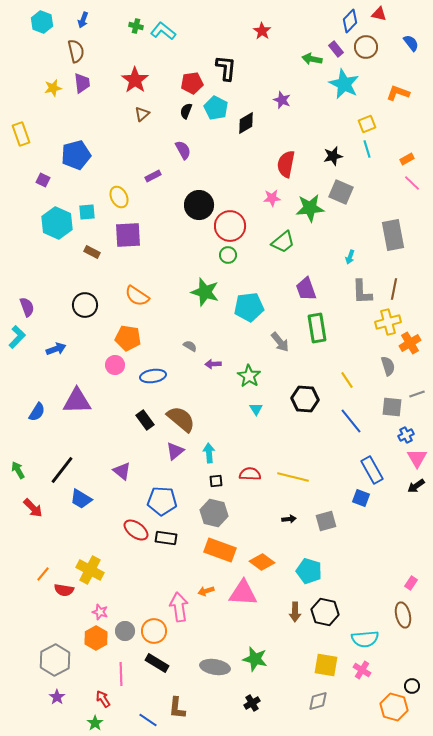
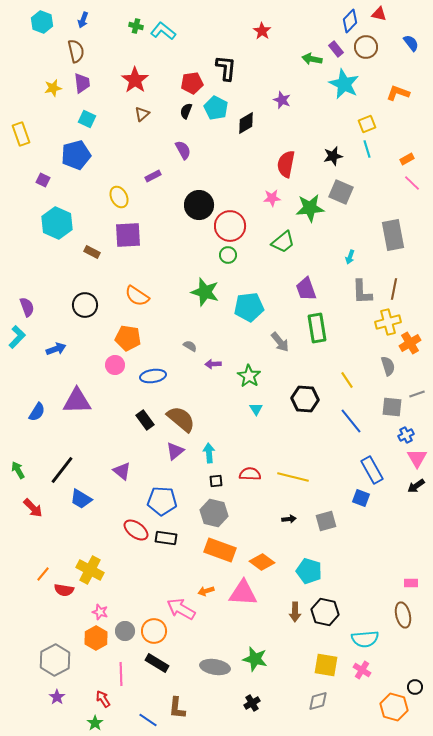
cyan square at (87, 212): moved 93 px up; rotated 30 degrees clockwise
pink rectangle at (411, 583): rotated 56 degrees clockwise
pink arrow at (179, 607): moved 2 px right, 2 px down; rotated 52 degrees counterclockwise
black circle at (412, 686): moved 3 px right, 1 px down
